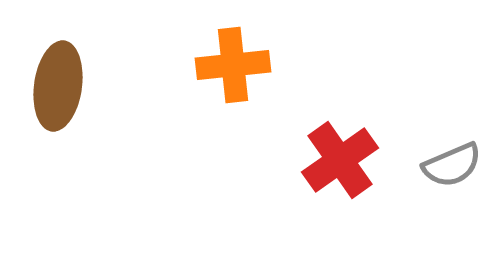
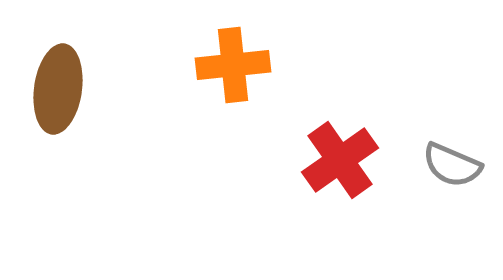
brown ellipse: moved 3 px down
gray semicircle: rotated 46 degrees clockwise
